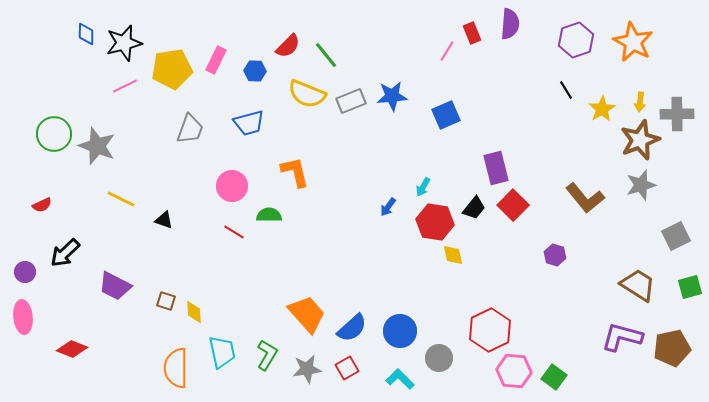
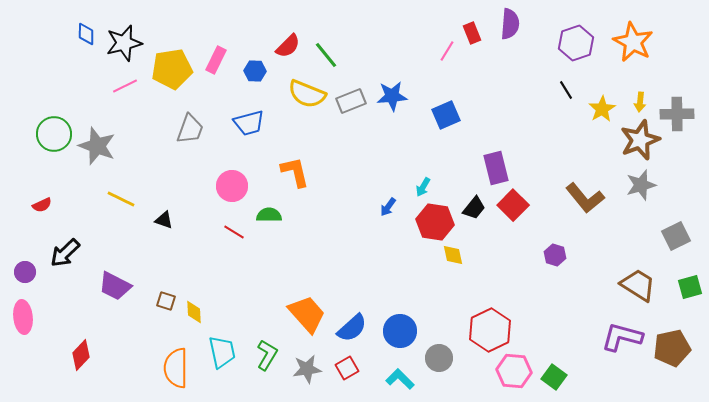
purple hexagon at (576, 40): moved 3 px down
red diamond at (72, 349): moved 9 px right, 6 px down; rotated 68 degrees counterclockwise
